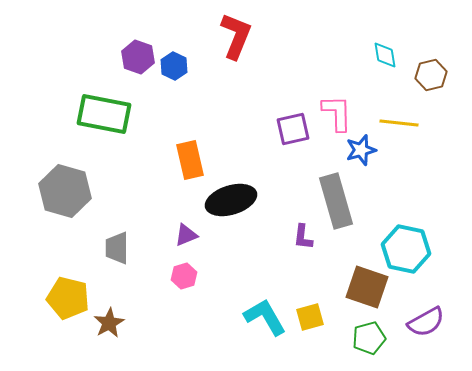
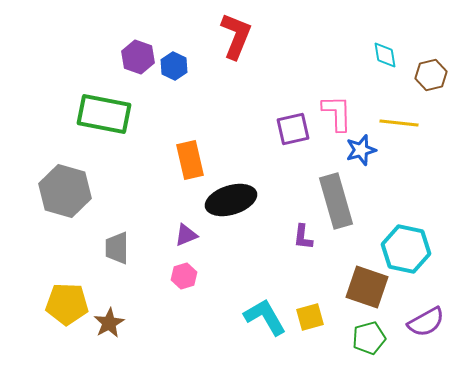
yellow pentagon: moved 1 px left, 6 px down; rotated 12 degrees counterclockwise
